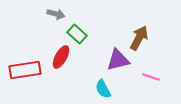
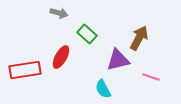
gray arrow: moved 3 px right, 1 px up
green rectangle: moved 10 px right
